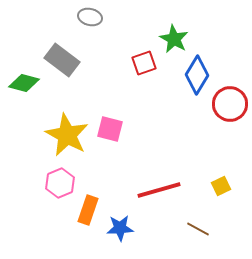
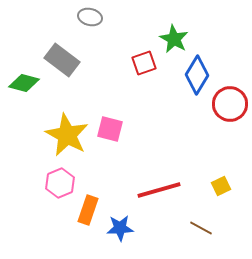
brown line: moved 3 px right, 1 px up
